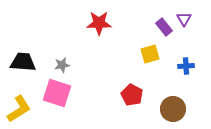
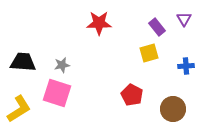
purple rectangle: moved 7 px left
yellow square: moved 1 px left, 1 px up
